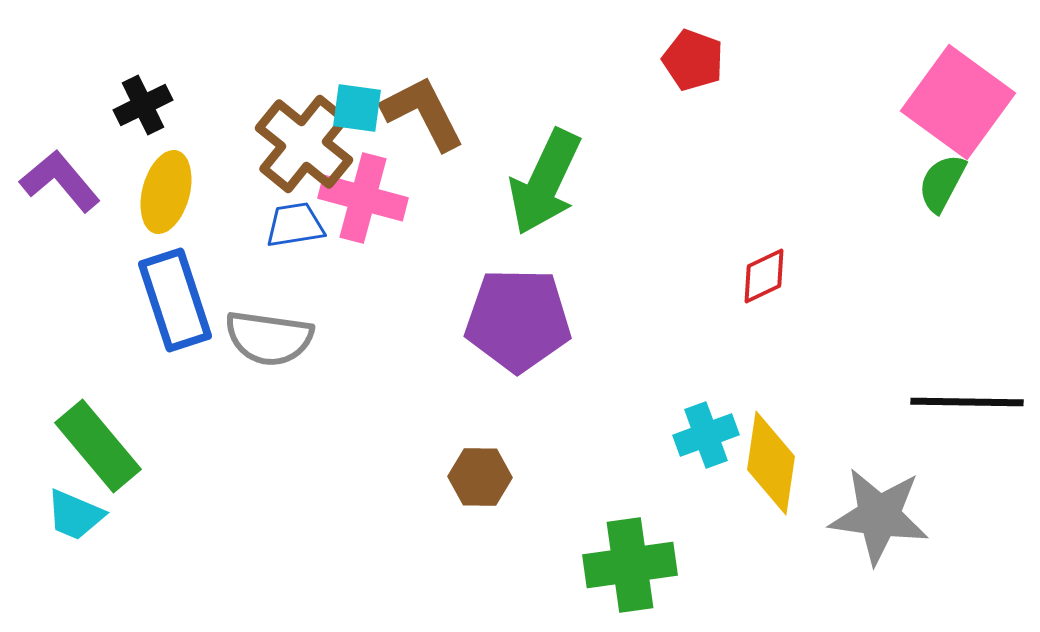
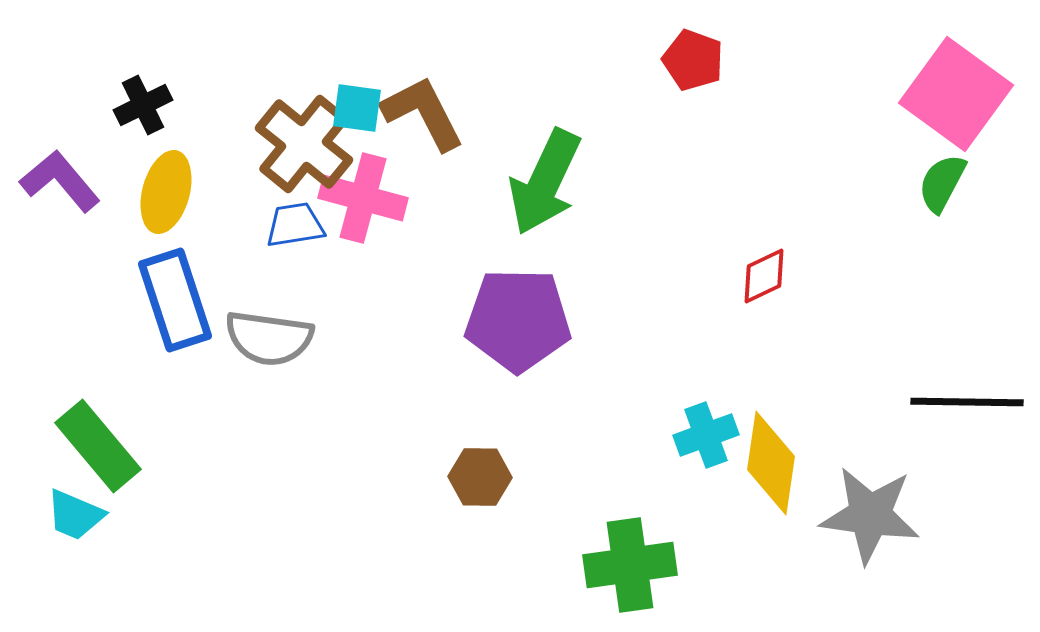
pink square: moved 2 px left, 8 px up
gray star: moved 9 px left, 1 px up
